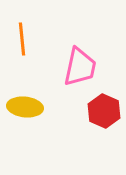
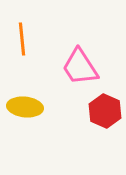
pink trapezoid: rotated 135 degrees clockwise
red hexagon: moved 1 px right
